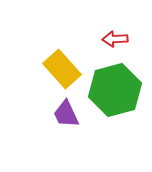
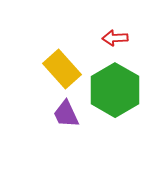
red arrow: moved 1 px up
green hexagon: rotated 15 degrees counterclockwise
